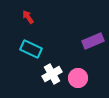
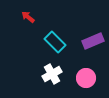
red arrow: rotated 16 degrees counterclockwise
cyan rectangle: moved 24 px right, 7 px up; rotated 20 degrees clockwise
pink circle: moved 8 px right
